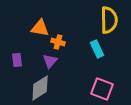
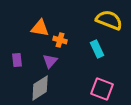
yellow semicircle: rotated 68 degrees counterclockwise
orange cross: moved 2 px right, 2 px up
